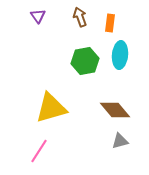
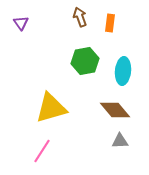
purple triangle: moved 17 px left, 7 px down
cyan ellipse: moved 3 px right, 16 px down
gray triangle: rotated 12 degrees clockwise
pink line: moved 3 px right
